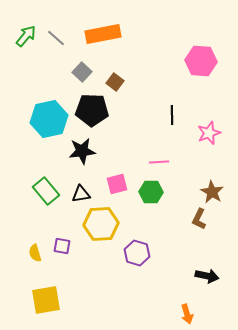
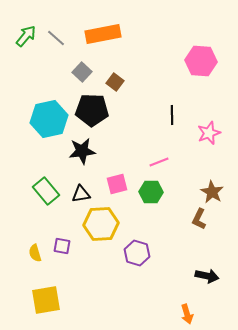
pink line: rotated 18 degrees counterclockwise
